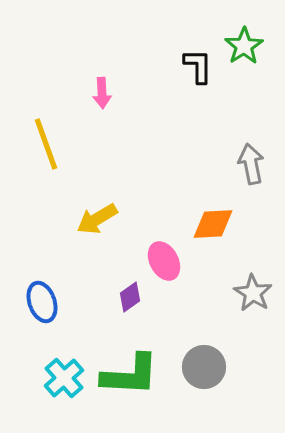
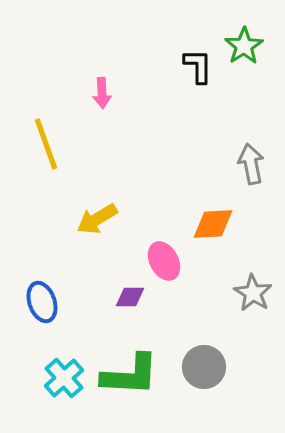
purple diamond: rotated 36 degrees clockwise
